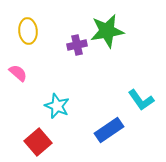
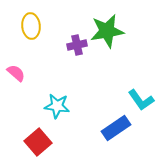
yellow ellipse: moved 3 px right, 5 px up
pink semicircle: moved 2 px left
cyan star: rotated 15 degrees counterclockwise
blue rectangle: moved 7 px right, 2 px up
